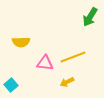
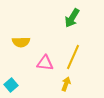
green arrow: moved 18 px left, 1 px down
yellow line: rotated 45 degrees counterclockwise
yellow arrow: moved 1 px left, 2 px down; rotated 136 degrees clockwise
